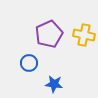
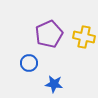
yellow cross: moved 2 px down
